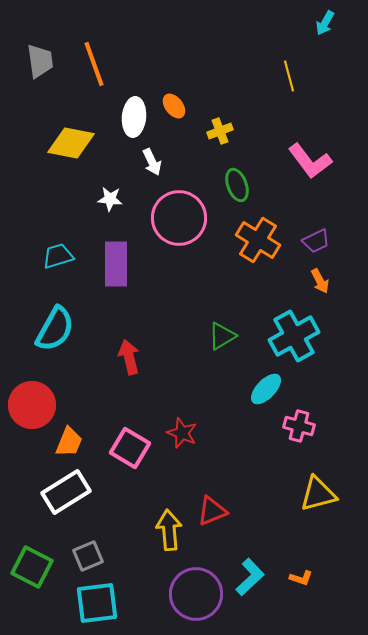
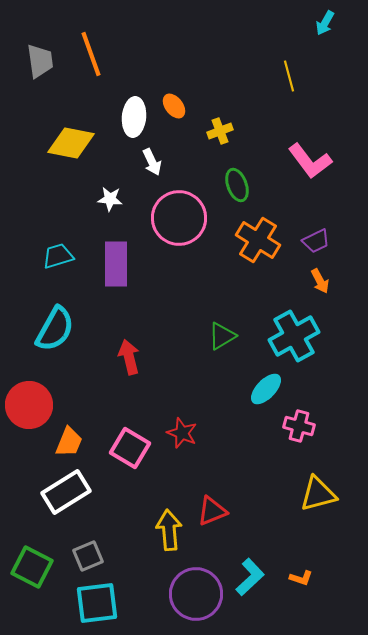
orange line: moved 3 px left, 10 px up
red circle: moved 3 px left
